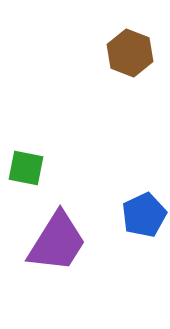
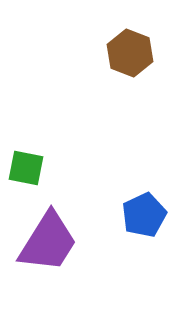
purple trapezoid: moved 9 px left
